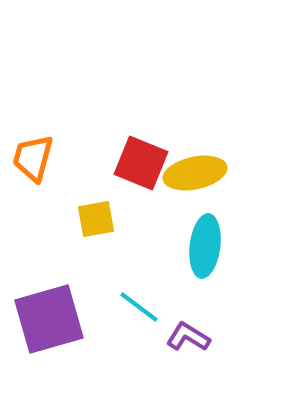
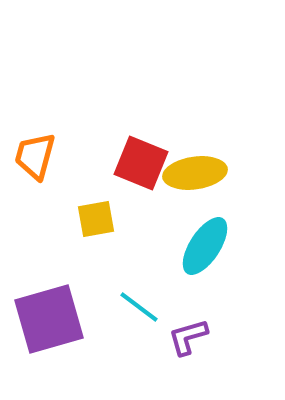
orange trapezoid: moved 2 px right, 2 px up
yellow ellipse: rotated 4 degrees clockwise
cyan ellipse: rotated 26 degrees clockwise
purple L-shape: rotated 48 degrees counterclockwise
